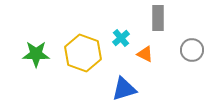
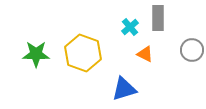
cyan cross: moved 9 px right, 11 px up
